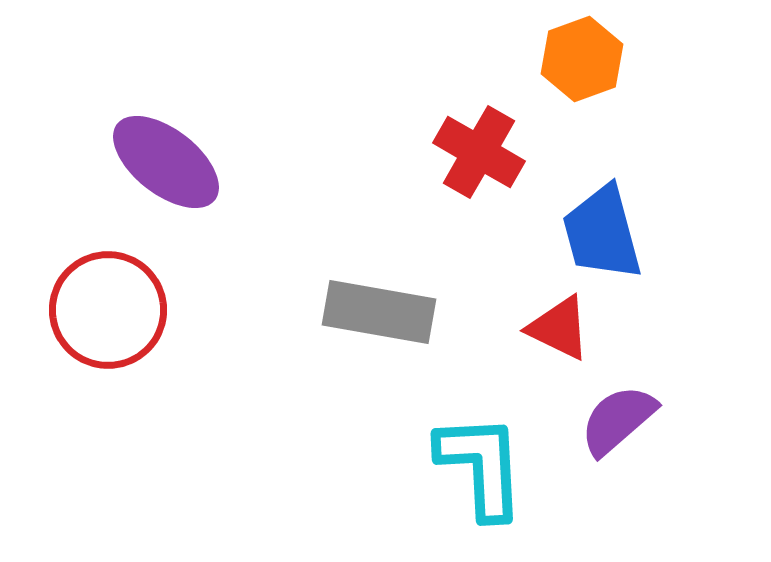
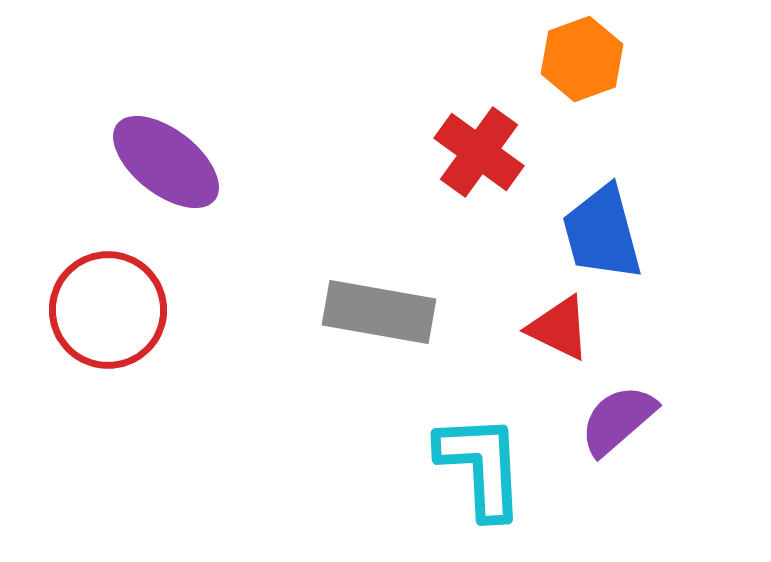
red cross: rotated 6 degrees clockwise
